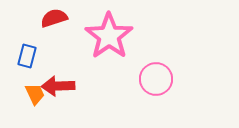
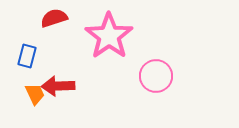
pink circle: moved 3 px up
